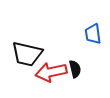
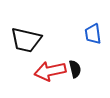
black trapezoid: moved 1 px left, 14 px up
red arrow: moved 1 px left, 1 px up
